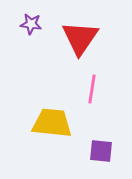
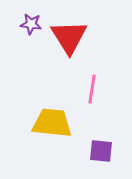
red triangle: moved 11 px left, 1 px up; rotated 6 degrees counterclockwise
